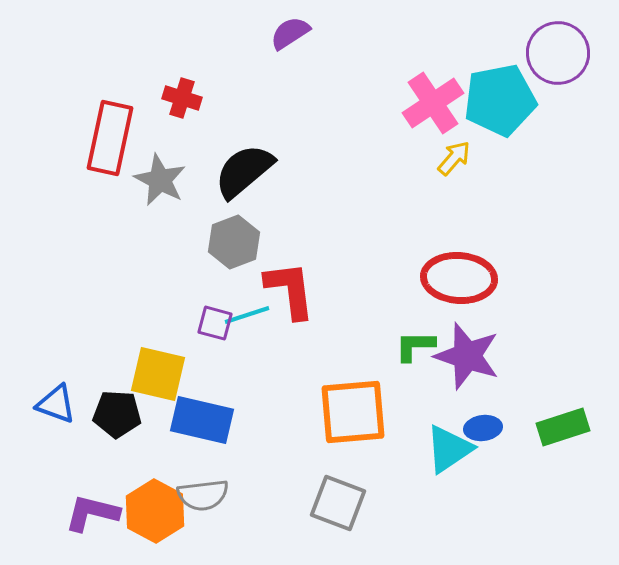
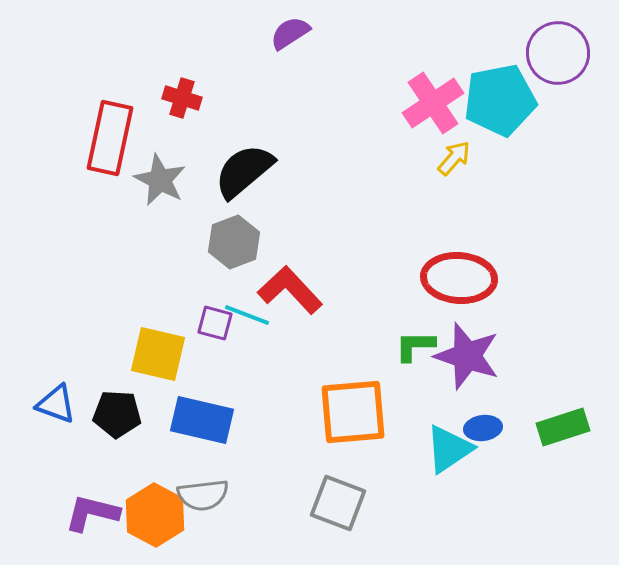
red L-shape: rotated 36 degrees counterclockwise
cyan line: rotated 39 degrees clockwise
yellow square: moved 20 px up
orange hexagon: moved 4 px down
